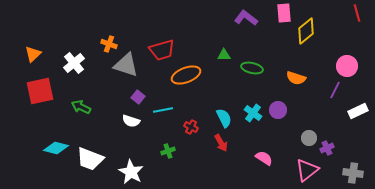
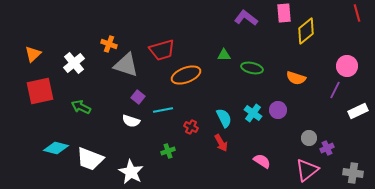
pink semicircle: moved 2 px left, 3 px down
